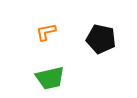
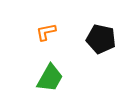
green trapezoid: rotated 48 degrees counterclockwise
